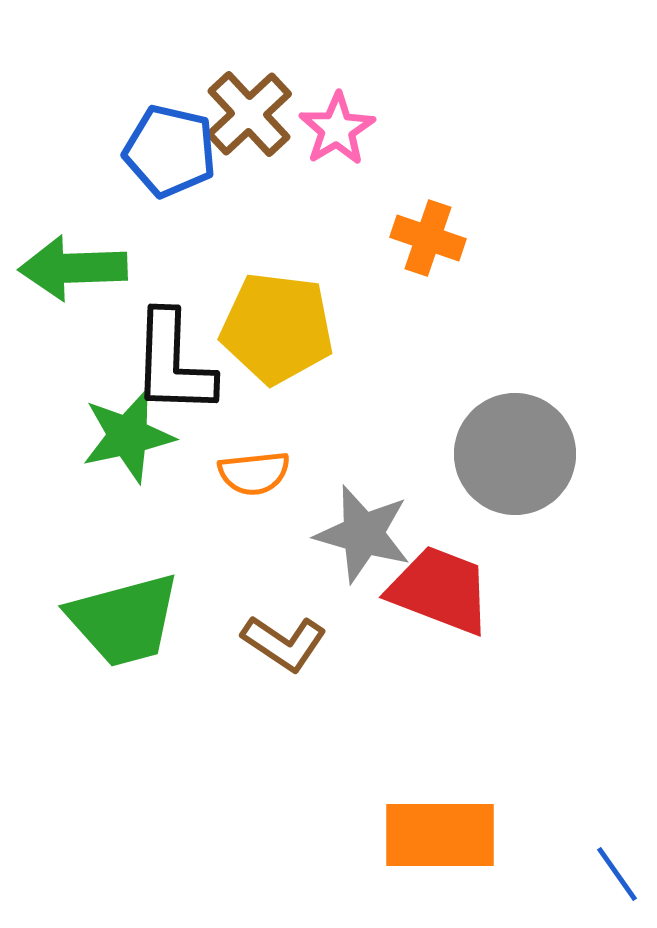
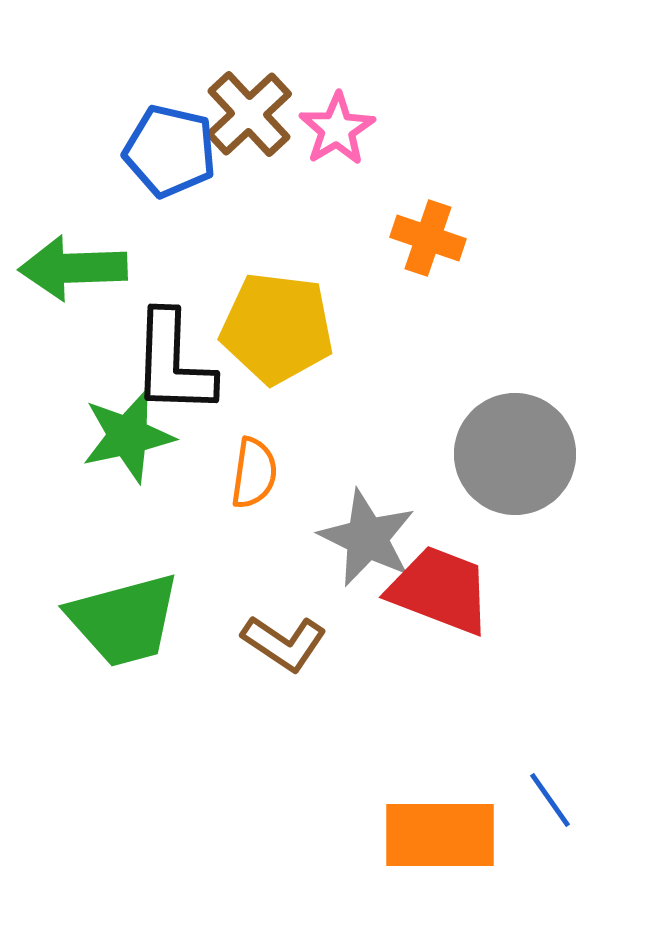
orange semicircle: rotated 76 degrees counterclockwise
gray star: moved 4 px right, 4 px down; rotated 10 degrees clockwise
blue line: moved 67 px left, 74 px up
